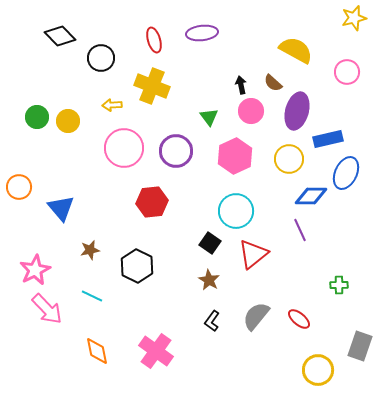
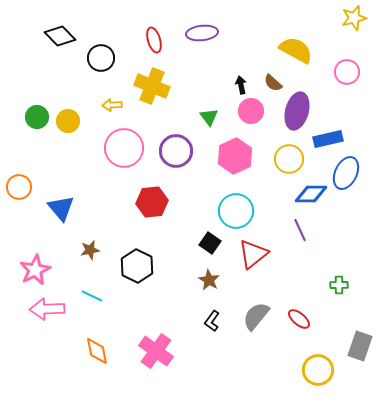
blue diamond at (311, 196): moved 2 px up
pink arrow at (47, 309): rotated 132 degrees clockwise
